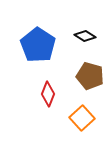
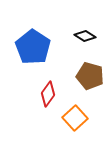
blue pentagon: moved 5 px left, 2 px down
red diamond: rotated 15 degrees clockwise
orange square: moved 7 px left
